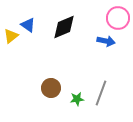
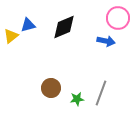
blue triangle: rotated 49 degrees counterclockwise
